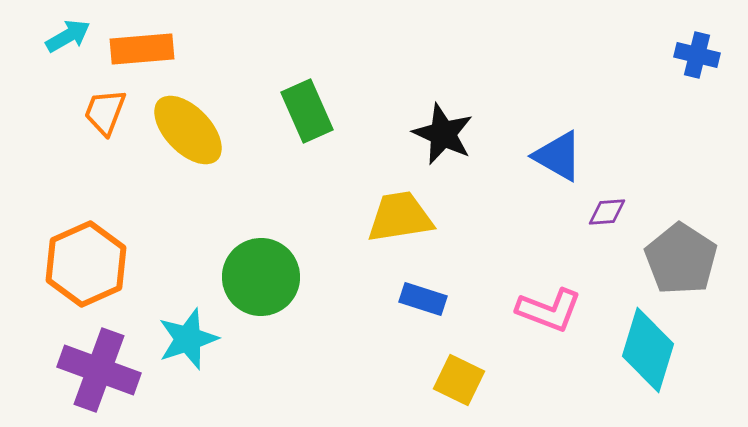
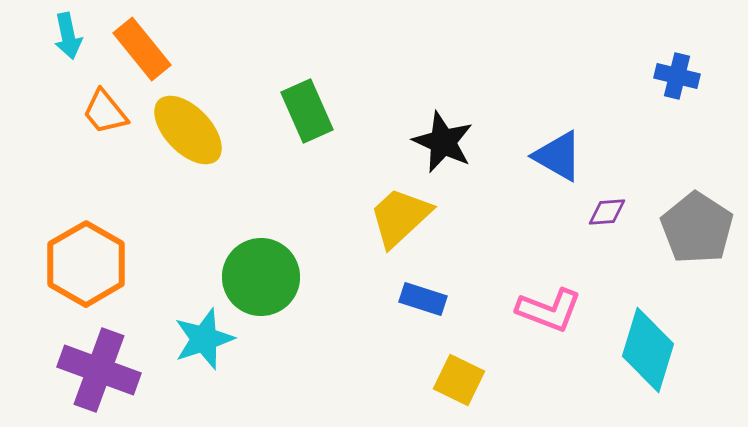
cyan arrow: rotated 108 degrees clockwise
orange rectangle: rotated 56 degrees clockwise
blue cross: moved 20 px left, 21 px down
orange trapezoid: rotated 60 degrees counterclockwise
black star: moved 8 px down
yellow trapezoid: rotated 34 degrees counterclockwise
gray pentagon: moved 16 px right, 31 px up
orange hexagon: rotated 6 degrees counterclockwise
cyan star: moved 16 px right
